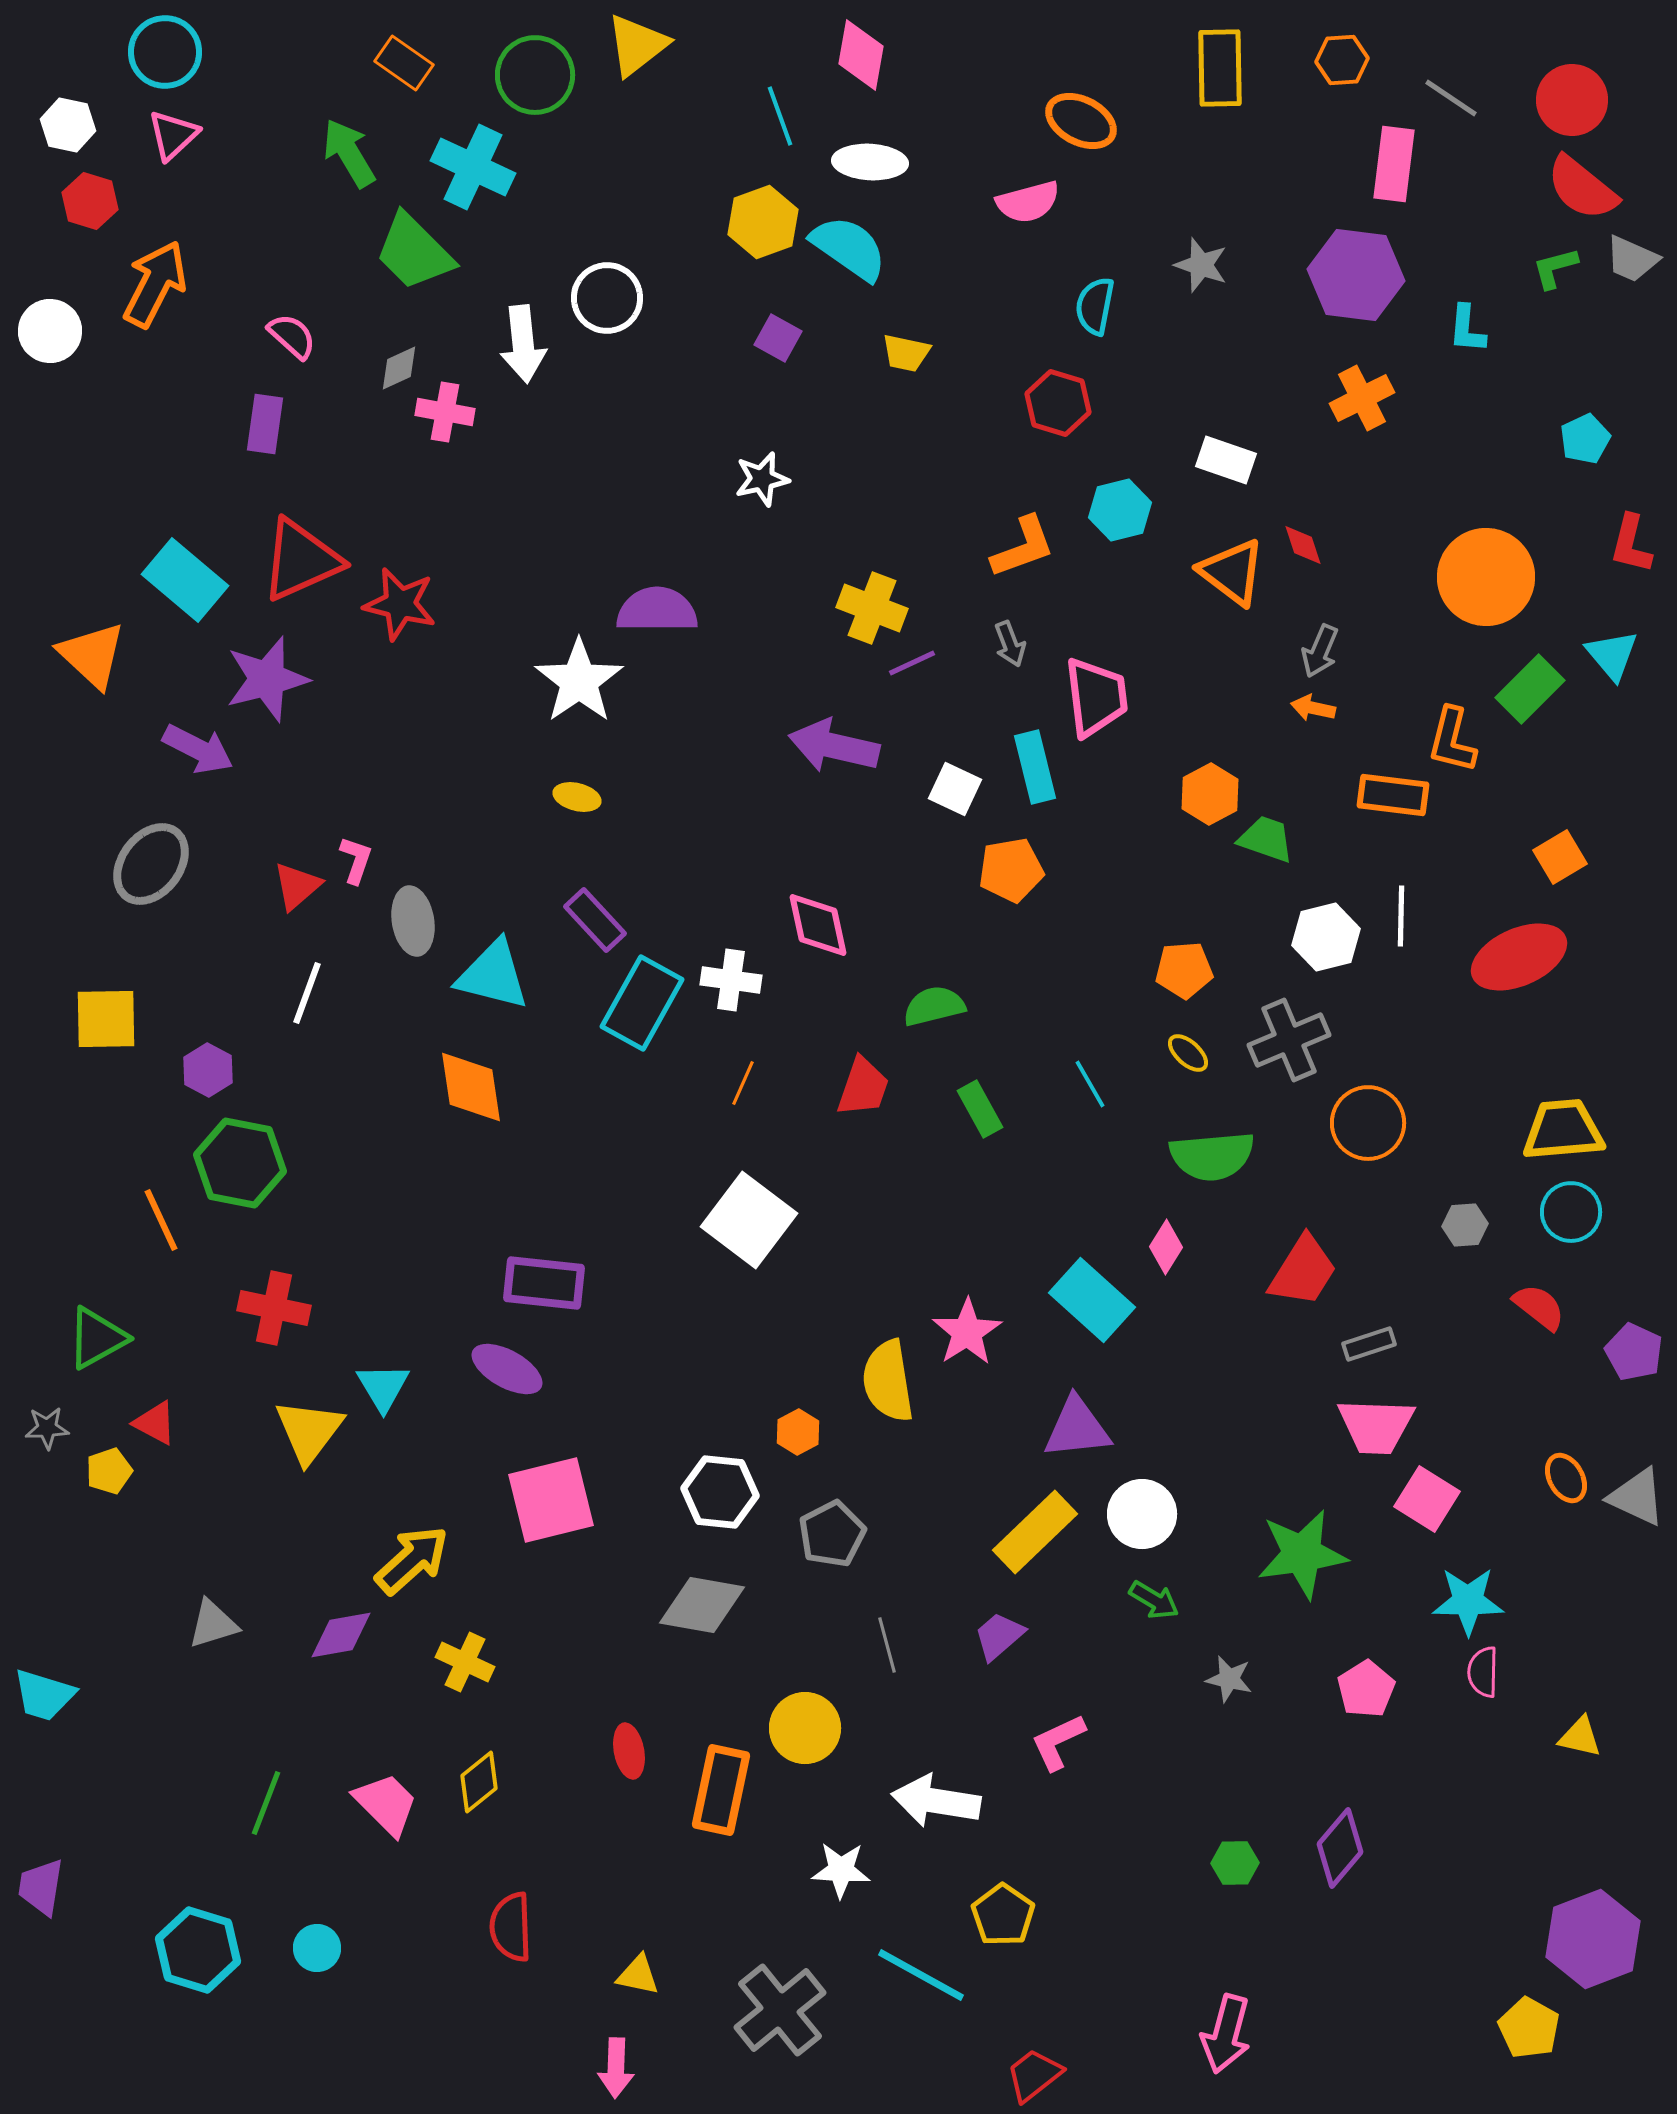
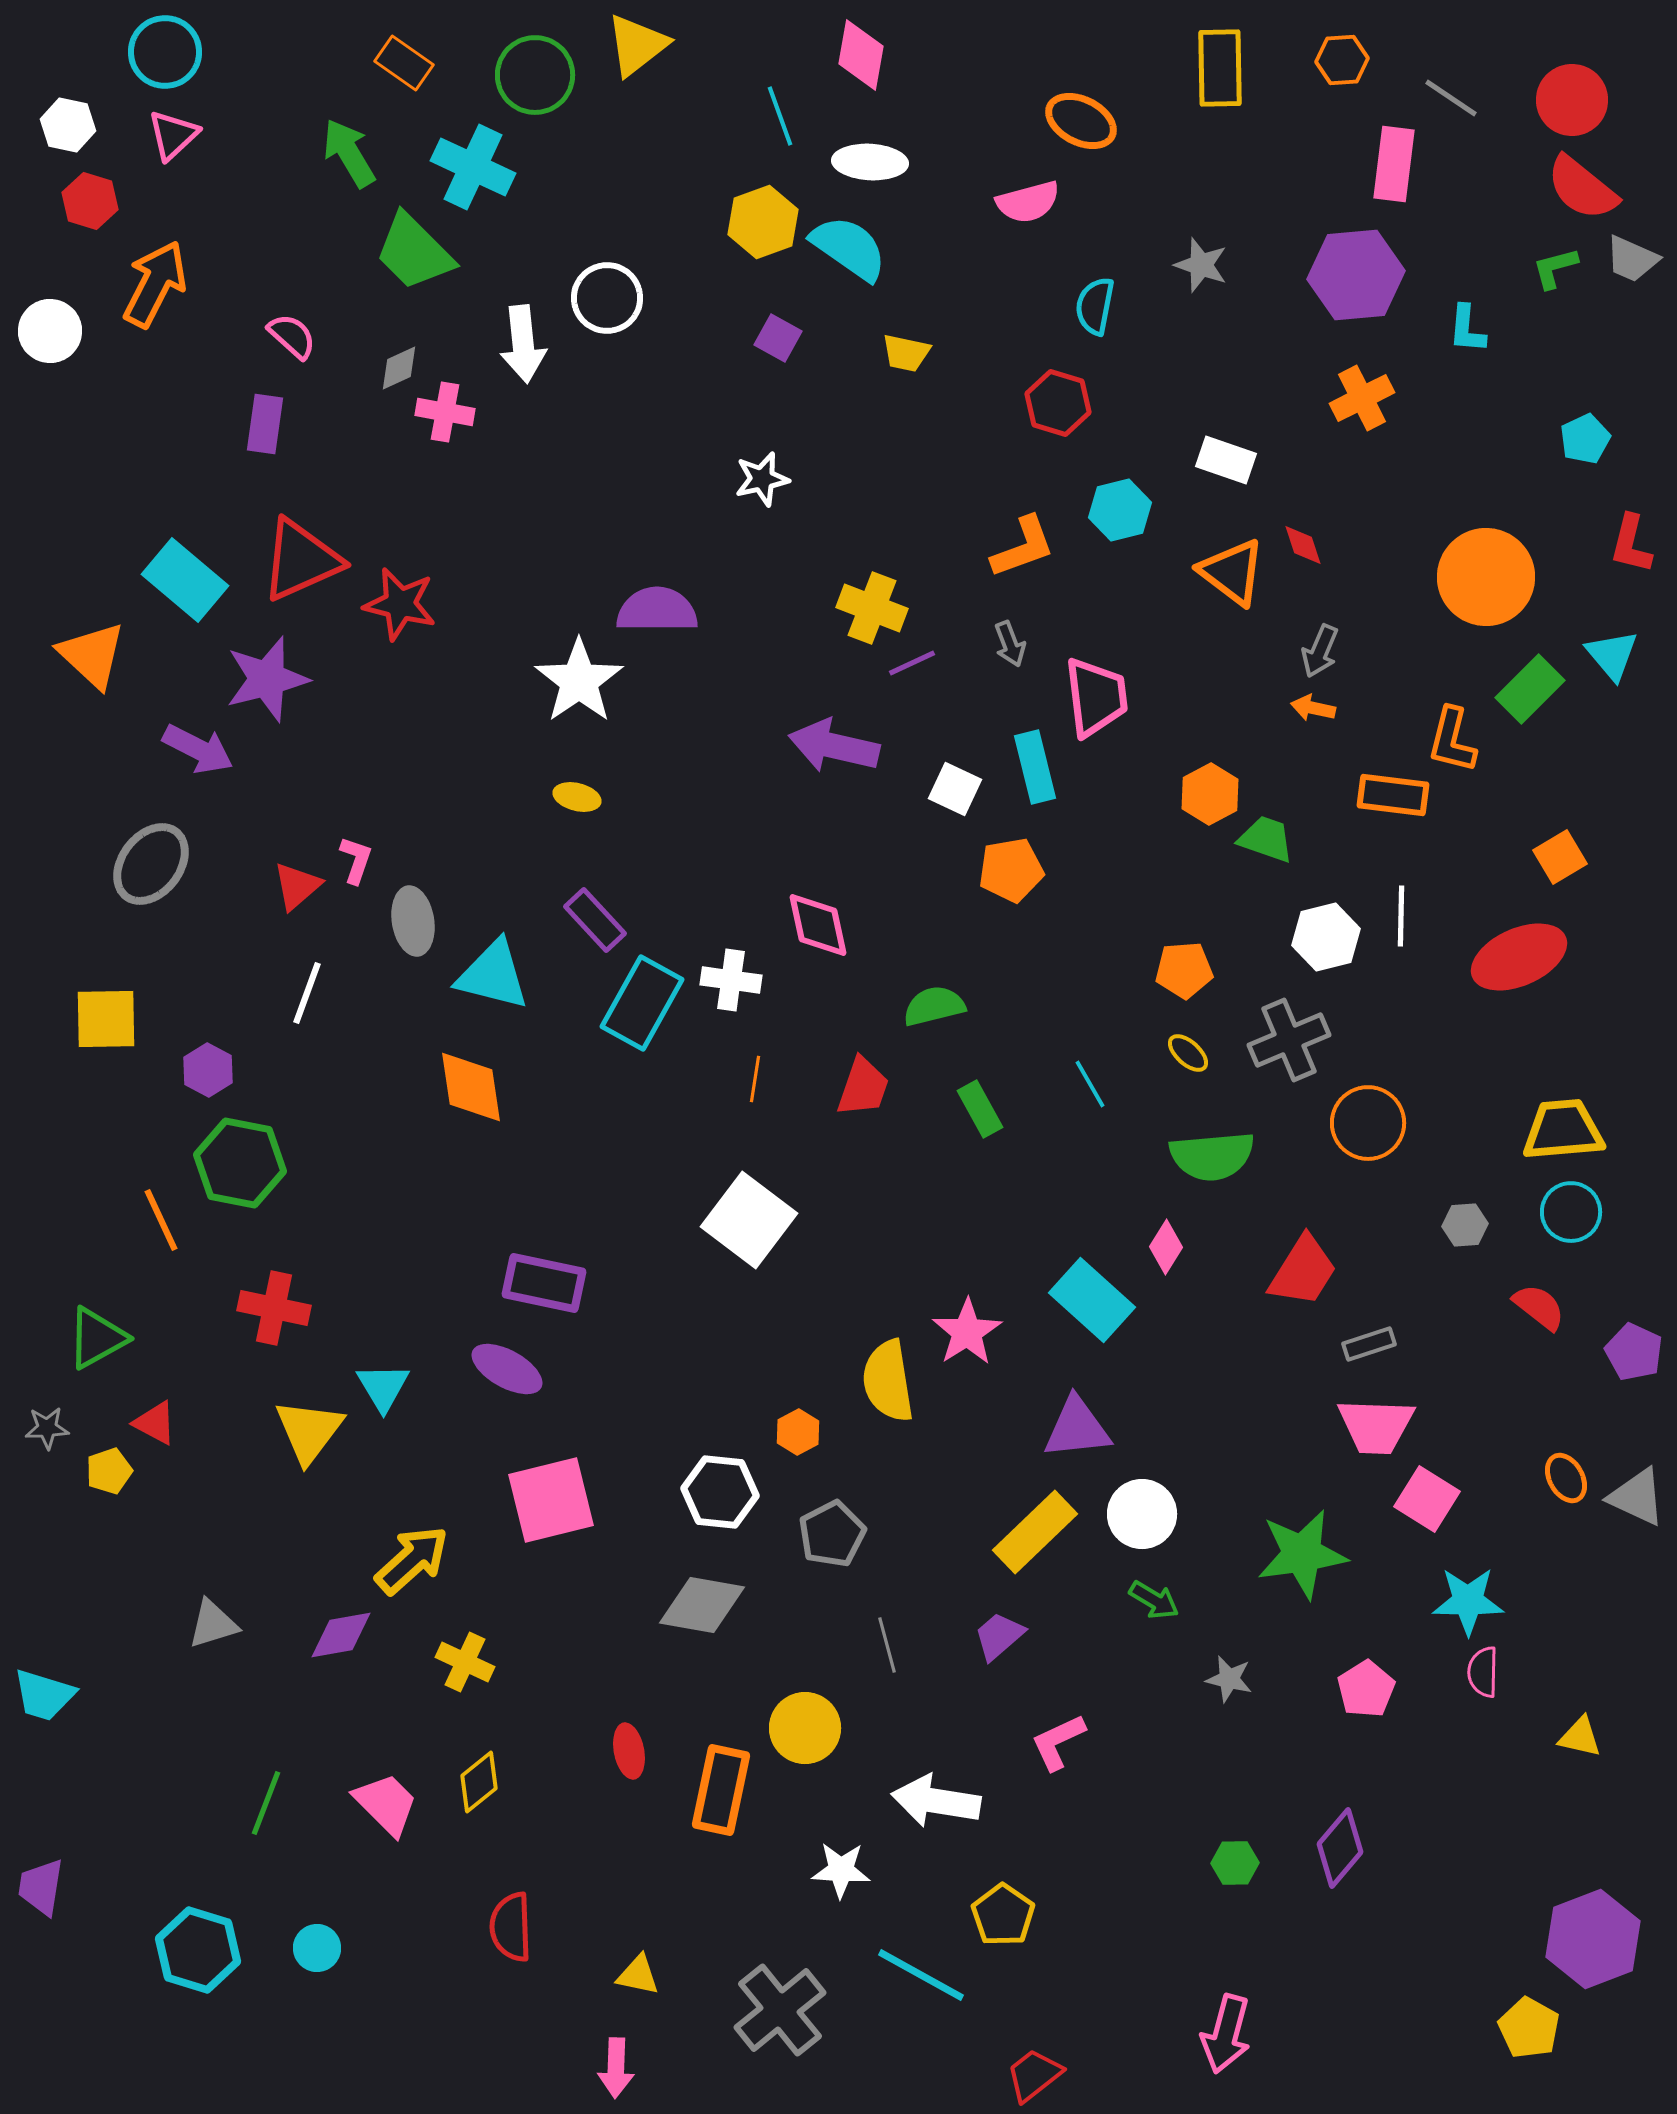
purple hexagon at (1356, 275): rotated 12 degrees counterclockwise
orange line at (743, 1083): moved 12 px right, 4 px up; rotated 15 degrees counterclockwise
purple rectangle at (544, 1283): rotated 6 degrees clockwise
